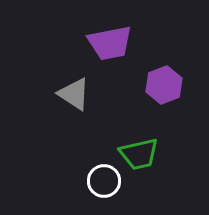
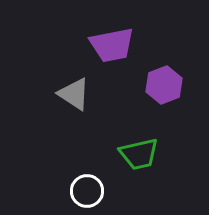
purple trapezoid: moved 2 px right, 2 px down
white circle: moved 17 px left, 10 px down
